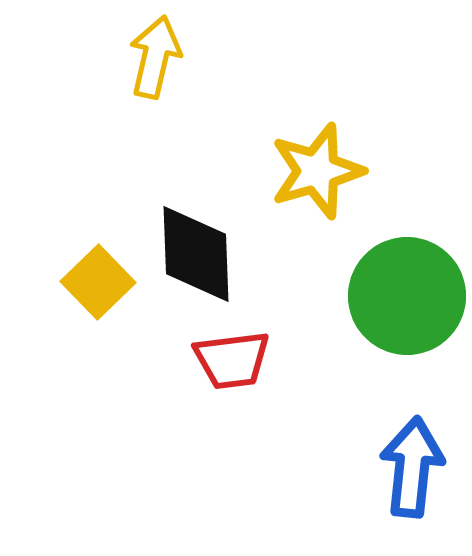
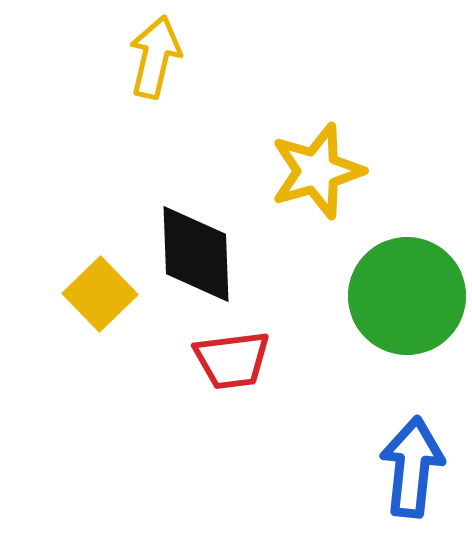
yellow square: moved 2 px right, 12 px down
